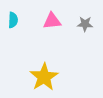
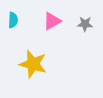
pink triangle: rotated 24 degrees counterclockwise
yellow star: moved 11 px left, 13 px up; rotated 24 degrees counterclockwise
